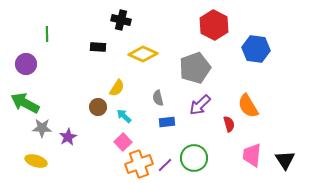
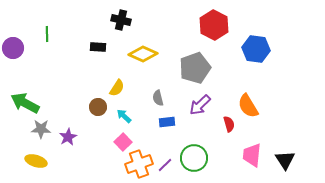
purple circle: moved 13 px left, 16 px up
gray star: moved 1 px left, 1 px down
